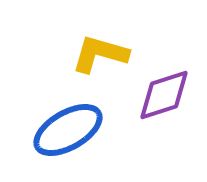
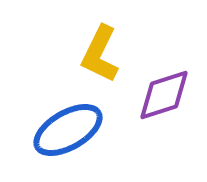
yellow L-shape: rotated 80 degrees counterclockwise
